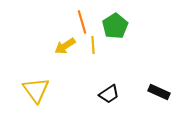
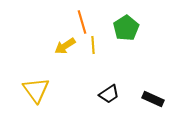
green pentagon: moved 11 px right, 2 px down
black rectangle: moved 6 px left, 7 px down
